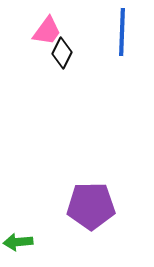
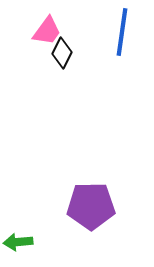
blue line: rotated 6 degrees clockwise
